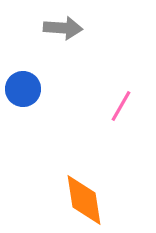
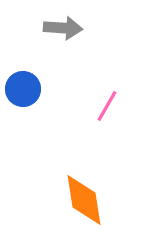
pink line: moved 14 px left
